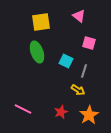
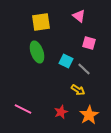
gray line: moved 2 px up; rotated 64 degrees counterclockwise
